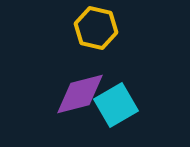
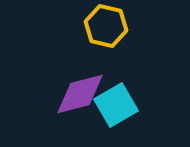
yellow hexagon: moved 10 px right, 2 px up
